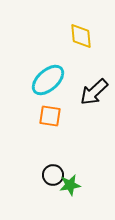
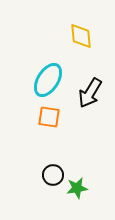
cyan ellipse: rotated 16 degrees counterclockwise
black arrow: moved 4 px left, 1 px down; rotated 16 degrees counterclockwise
orange square: moved 1 px left, 1 px down
green star: moved 7 px right, 3 px down
